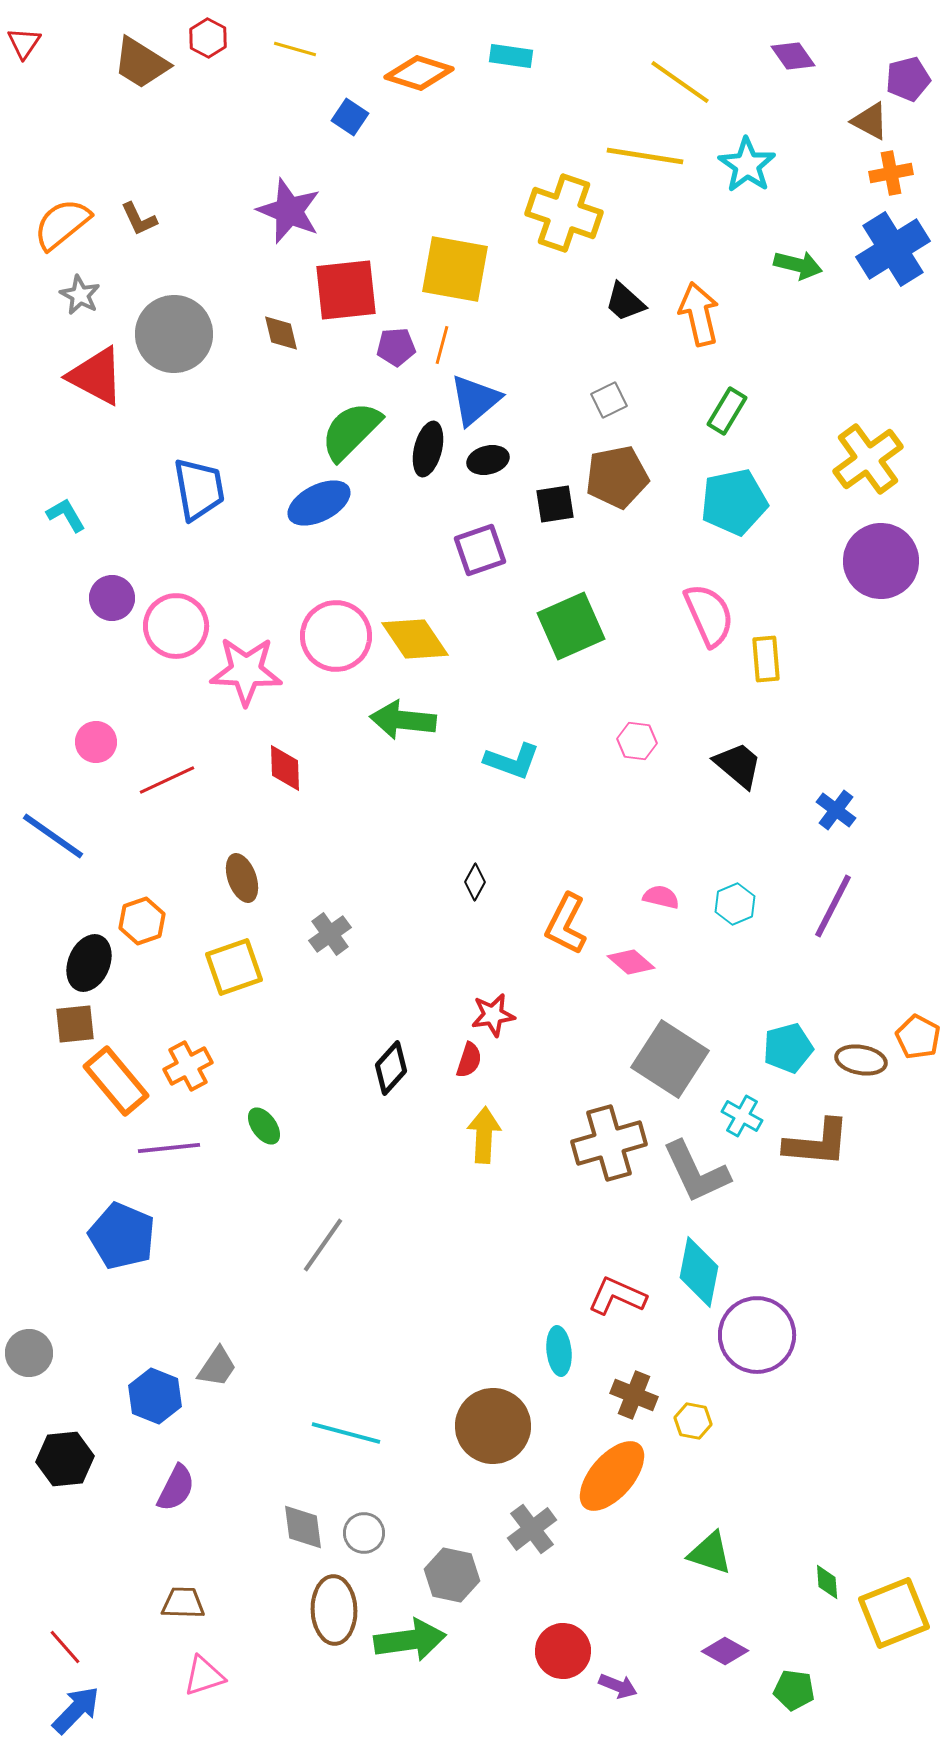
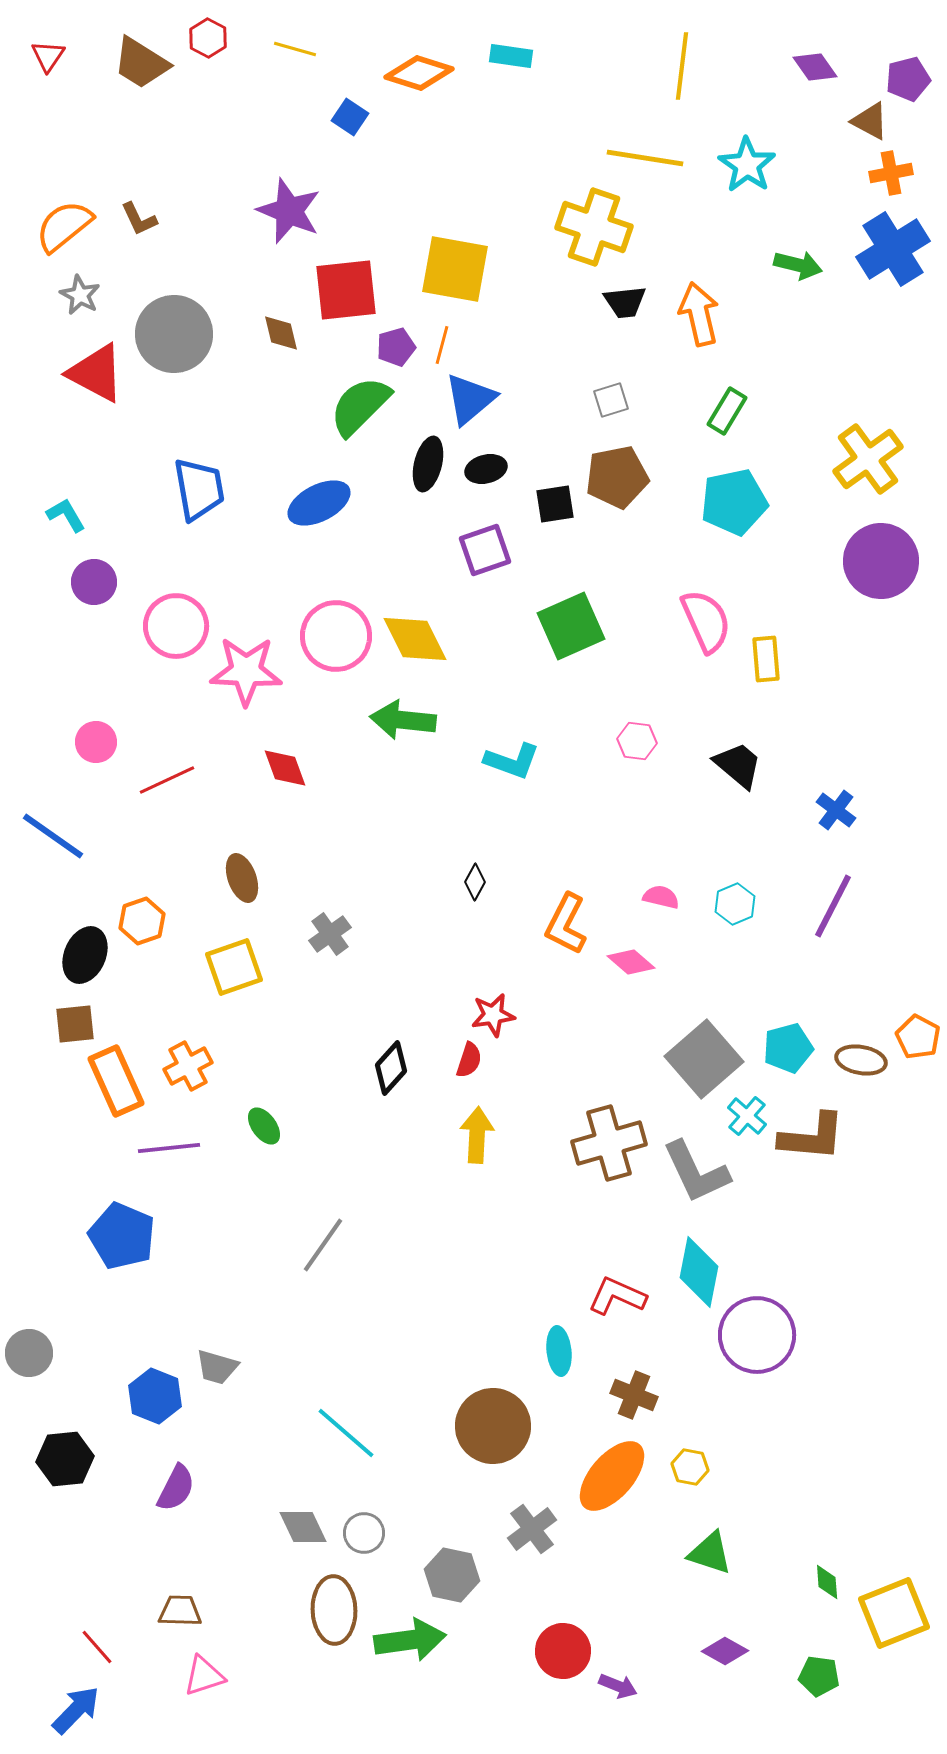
red triangle at (24, 43): moved 24 px right, 13 px down
purple diamond at (793, 56): moved 22 px right, 11 px down
yellow line at (680, 82): moved 2 px right, 16 px up; rotated 62 degrees clockwise
yellow line at (645, 156): moved 2 px down
yellow cross at (564, 213): moved 30 px right, 14 px down
orange semicircle at (62, 224): moved 2 px right, 2 px down
black trapezoid at (625, 302): rotated 48 degrees counterclockwise
purple pentagon at (396, 347): rotated 12 degrees counterclockwise
red triangle at (96, 376): moved 3 px up
blue triangle at (475, 400): moved 5 px left, 1 px up
gray square at (609, 400): moved 2 px right; rotated 9 degrees clockwise
green semicircle at (351, 431): moved 9 px right, 25 px up
black ellipse at (428, 449): moved 15 px down
black ellipse at (488, 460): moved 2 px left, 9 px down
purple square at (480, 550): moved 5 px right
purple circle at (112, 598): moved 18 px left, 16 px up
pink semicircle at (709, 615): moved 3 px left, 6 px down
yellow diamond at (415, 639): rotated 8 degrees clockwise
red diamond at (285, 768): rotated 18 degrees counterclockwise
black ellipse at (89, 963): moved 4 px left, 8 px up
gray square at (670, 1059): moved 34 px right; rotated 16 degrees clockwise
orange rectangle at (116, 1081): rotated 16 degrees clockwise
cyan cross at (742, 1116): moved 5 px right; rotated 12 degrees clockwise
yellow arrow at (484, 1135): moved 7 px left
brown L-shape at (817, 1143): moved 5 px left, 6 px up
gray trapezoid at (217, 1367): rotated 72 degrees clockwise
yellow hexagon at (693, 1421): moved 3 px left, 46 px down
cyan line at (346, 1433): rotated 26 degrees clockwise
gray diamond at (303, 1527): rotated 18 degrees counterclockwise
brown trapezoid at (183, 1603): moved 3 px left, 8 px down
red line at (65, 1647): moved 32 px right
green pentagon at (794, 1690): moved 25 px right, 14 px up
